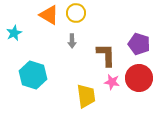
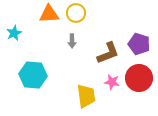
orange triangle: moved 1 px up; rotated 35 degrees counterclockwise
brown L-shape: moved 2 px right, 2 px up; rotated 70 degrees clockwise
cyan hexagon: rotated 12 degrees counterclockwise
